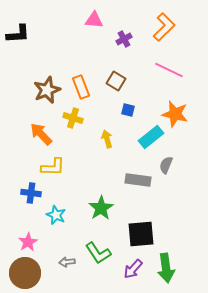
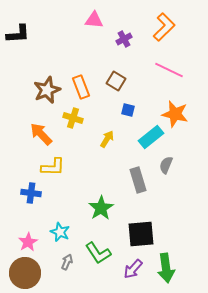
yellow arrow: rotated 48 degrees clockwise
gray rectangle: rotated 65 degrees clockwise
cyan star: moved 4 px right, 17 px down
gray arrow: rotated 119 degrees clockwise
